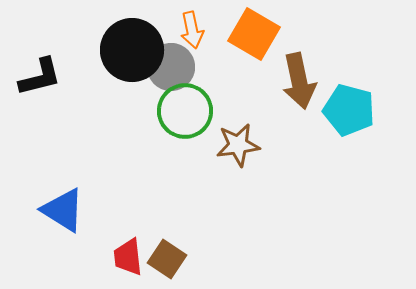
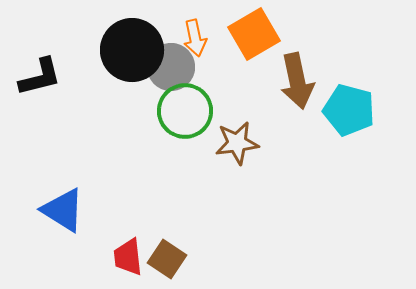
orange arrow: moved 3 px right, 8 px down
orange square: rotated 30 degrees clockwise
brown arrow: moved 2 px left
brown star: moved 1 px left, 2 px up
